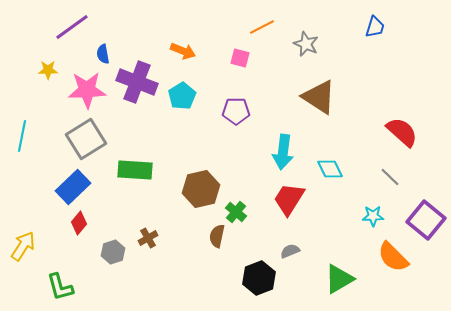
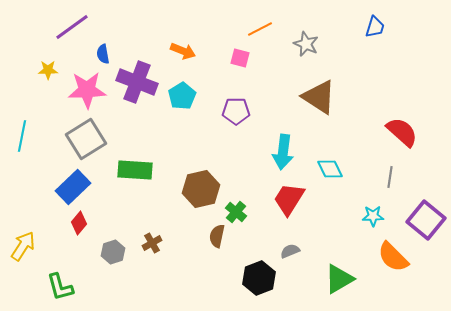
orange line: moved 2 px left, 2 px down
gray line: rotated 55 degrees clockwise
brown cross: moved 4 px right, 5 px down
